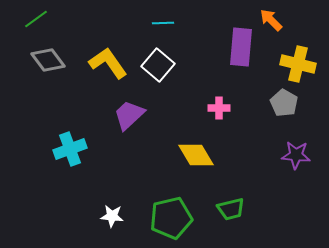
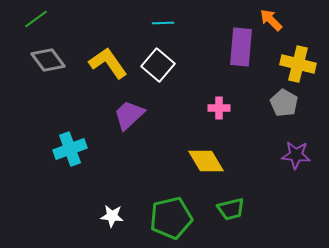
yellow diamond: moved 10 px right, 6 px down
